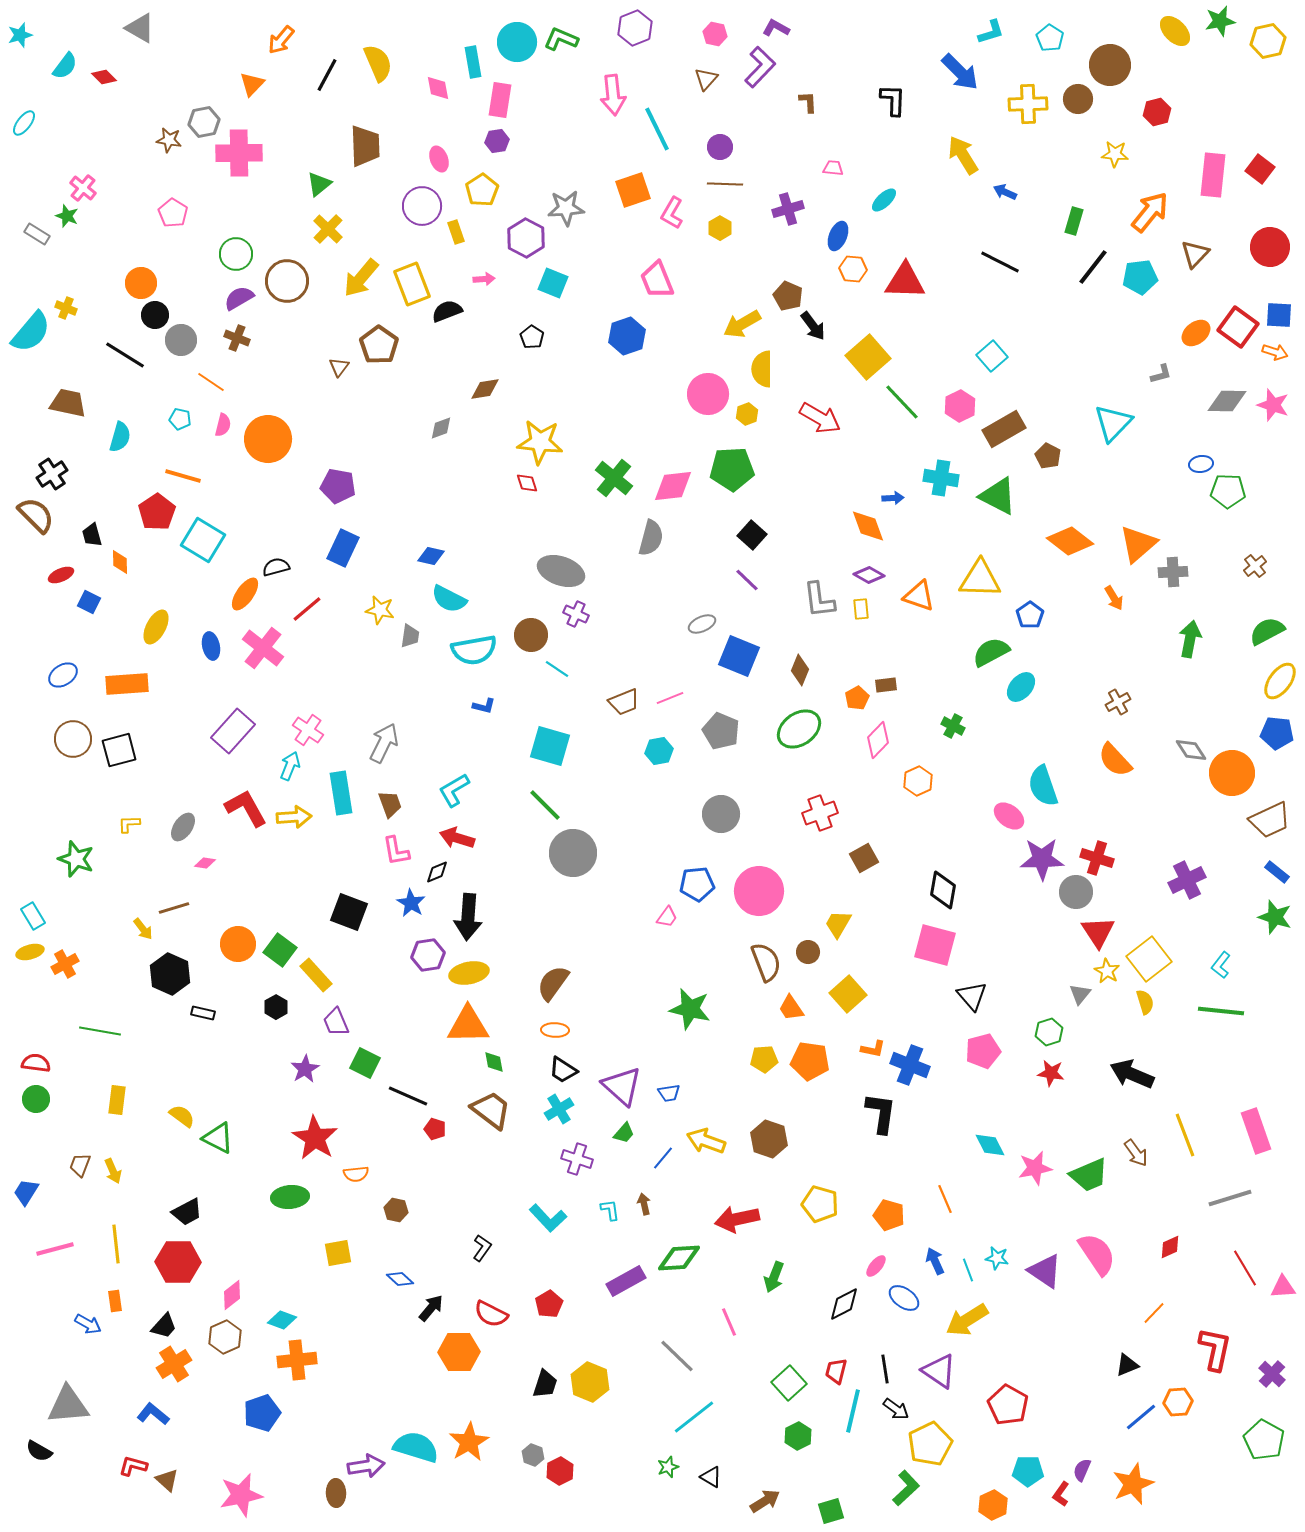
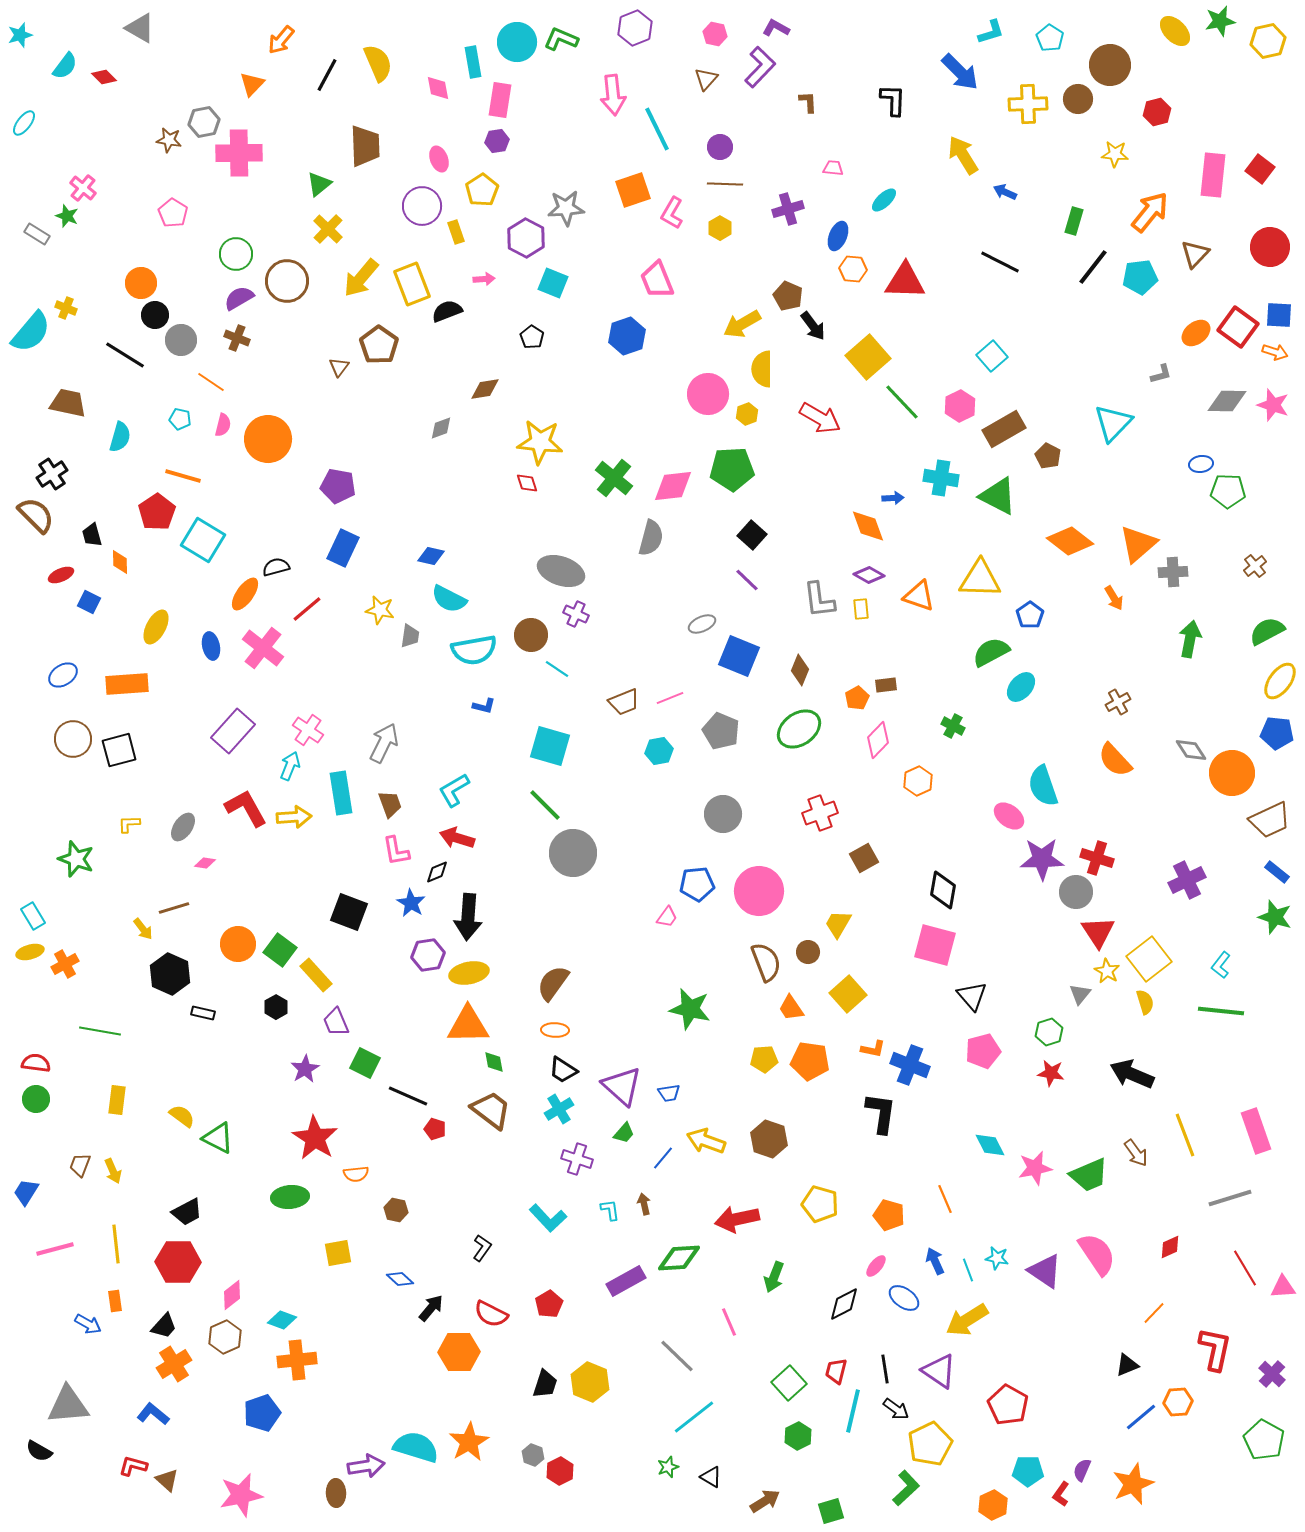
gray circle at (721, 814): moved 2 px right
